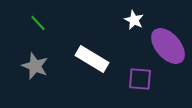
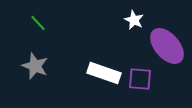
purple ellipse: moved 1 px left
white rectangle: moved 12 px right, 14 px down; rotated 12 degrees counterclockwise
